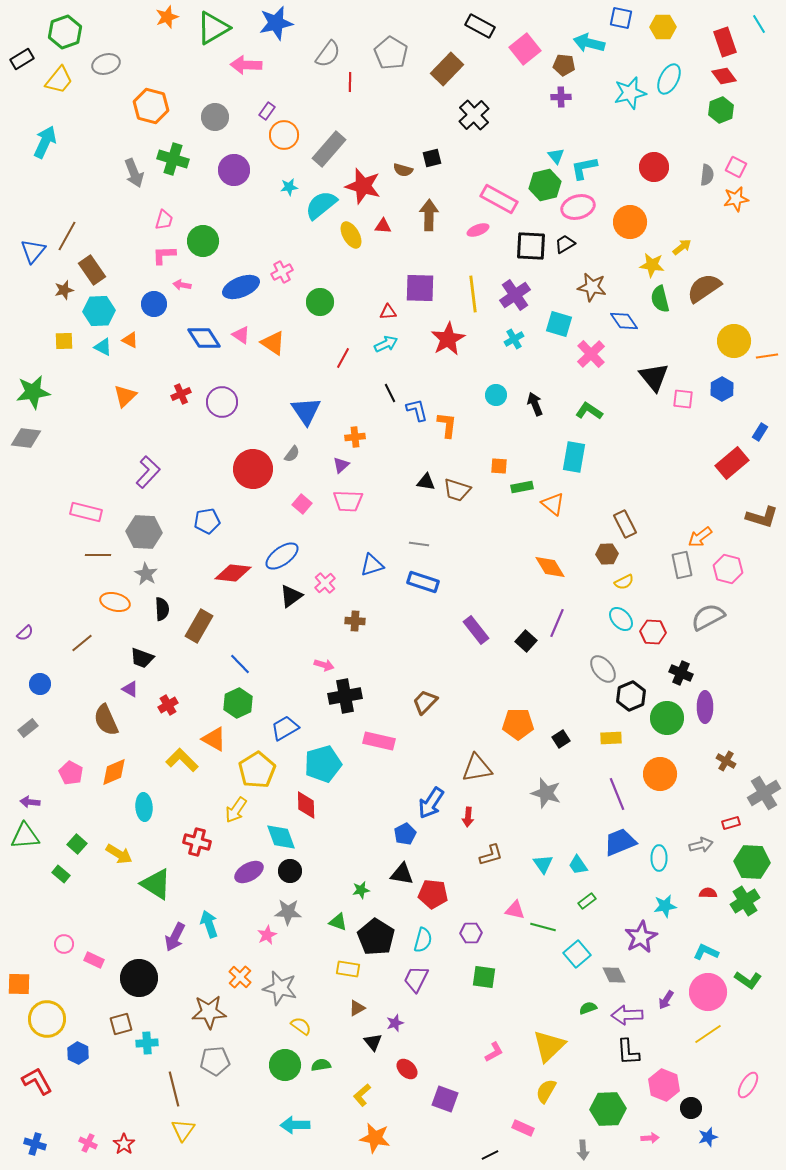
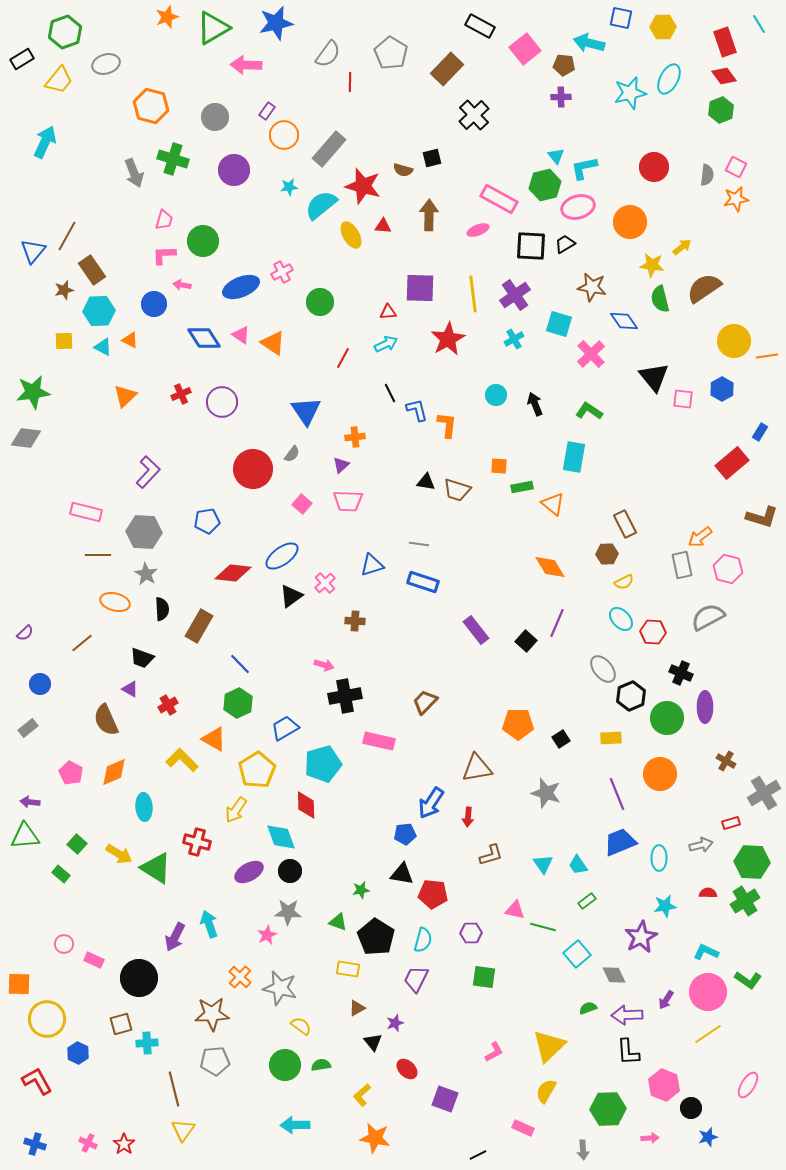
blue pentagon at (405, 834): rotated 20 degrees clockwise
green triangle at (156, 884): moved 16 px up
brown star at (209, 1012): moved 3 px right, 2 px down
black line at (490, 1155): moved 12 px left
